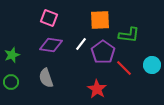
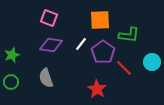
cyan circle: moved 3 px up
